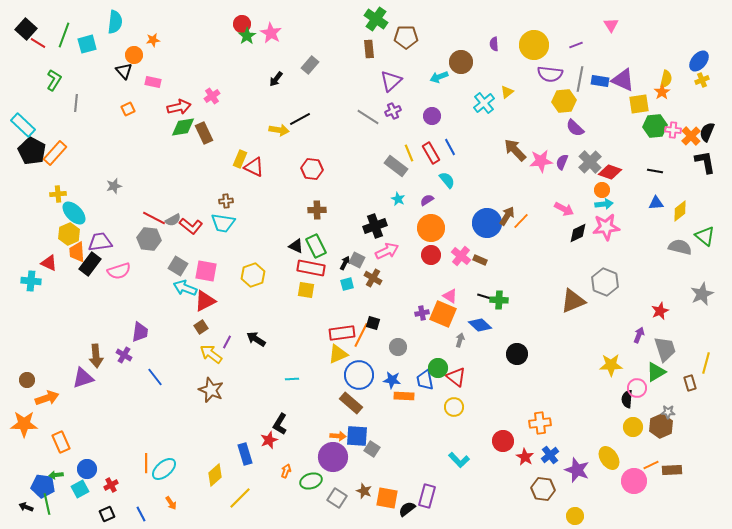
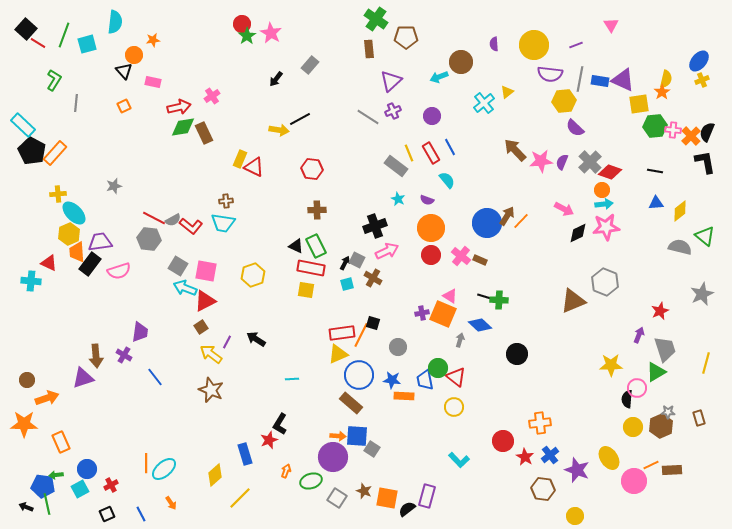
orange square at (128, 109): moved 4 px left, 3 px up
purple semicircle at (427, 200): rotated 128 degrees counterclockwise
brown rectangle at (690, 383): moved 9 px right, 35 px down
